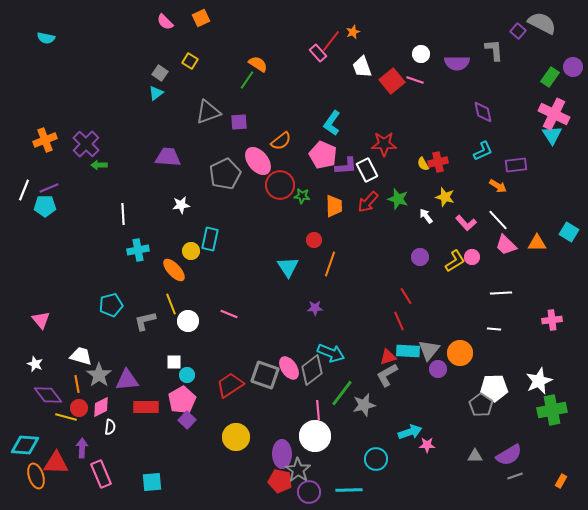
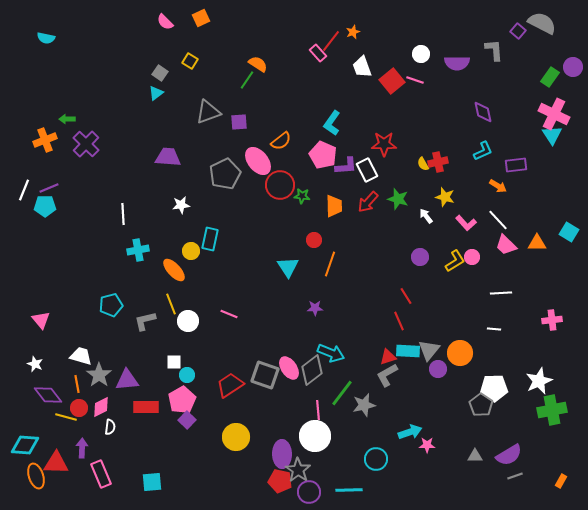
green arrow at (99, 165): moved 32 px left, 46 px up
